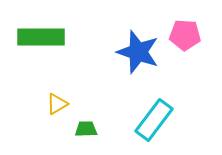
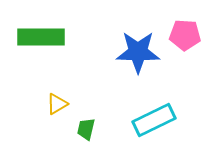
blue star: rotated 18 degrees counterclockwise
cyan rectangle: rotated 27 degrees clockwise
green trapezoid: rotated 75 degrees counterclockwise
